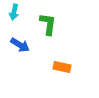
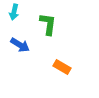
orange rectangle: rotated 18 degrees clockwise
